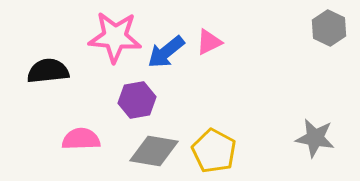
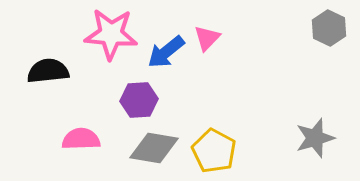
pink star: moved 4 px left, 3 px up
pink triangle: moved 2 px left, 4 px up; rotated 20 degrees counterclockwise
purple hexagon: moved 2 px right; rotated 6 degrees clockwise
gray star: rotated 27 degrees counterclockwise
gray diamond: moved 3 px up
